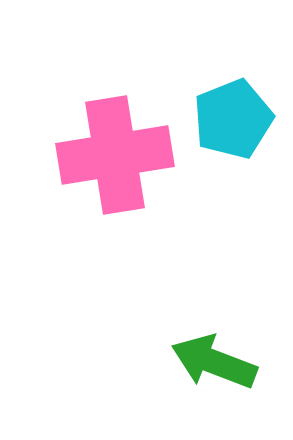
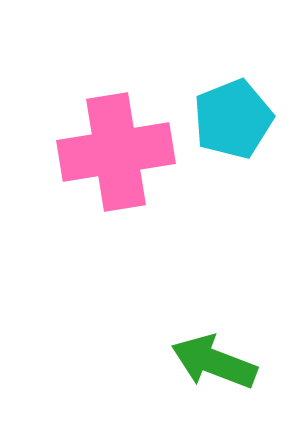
pink cross: moved 1 px right, 3 px up
